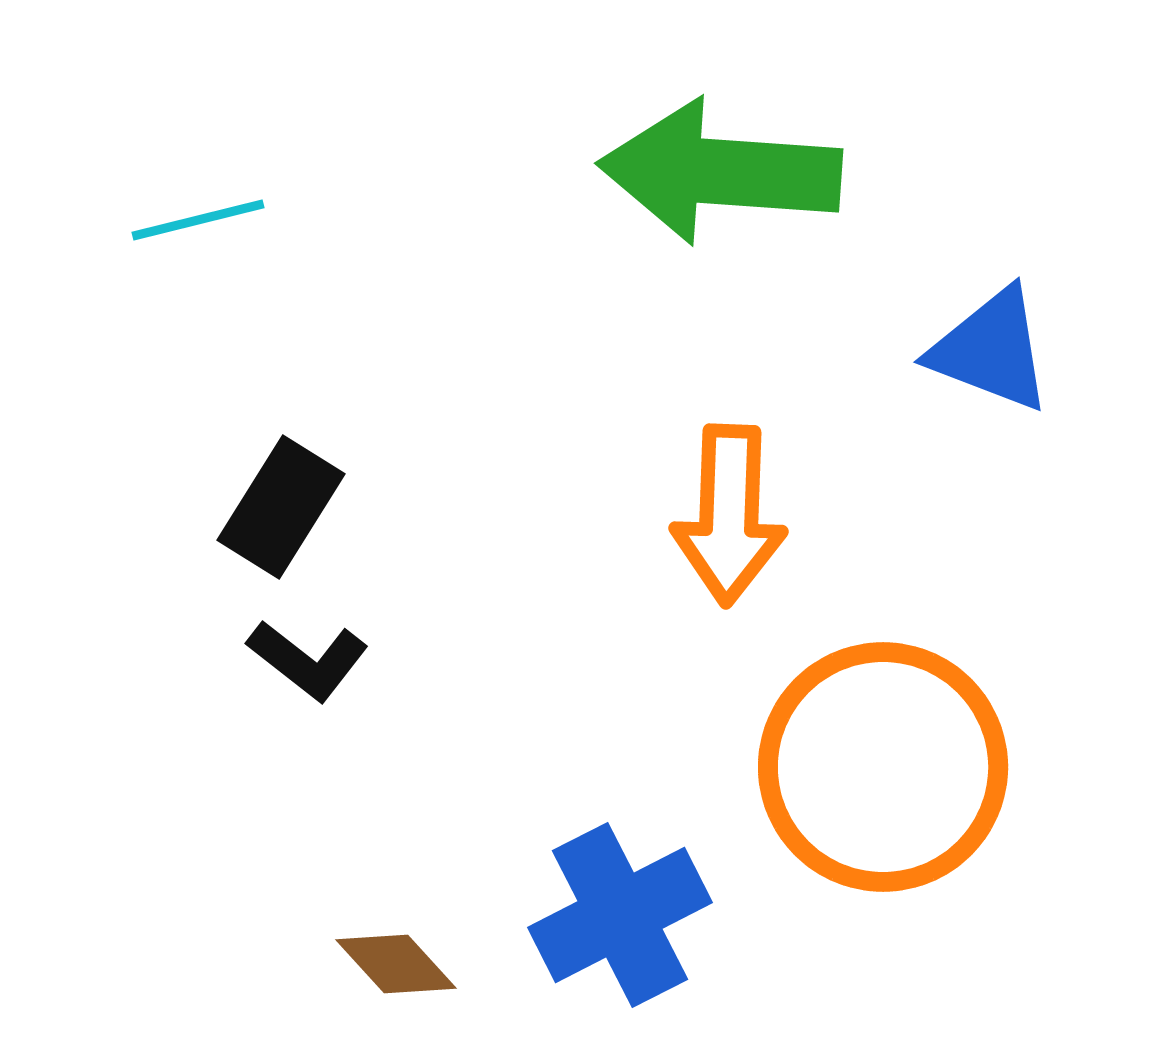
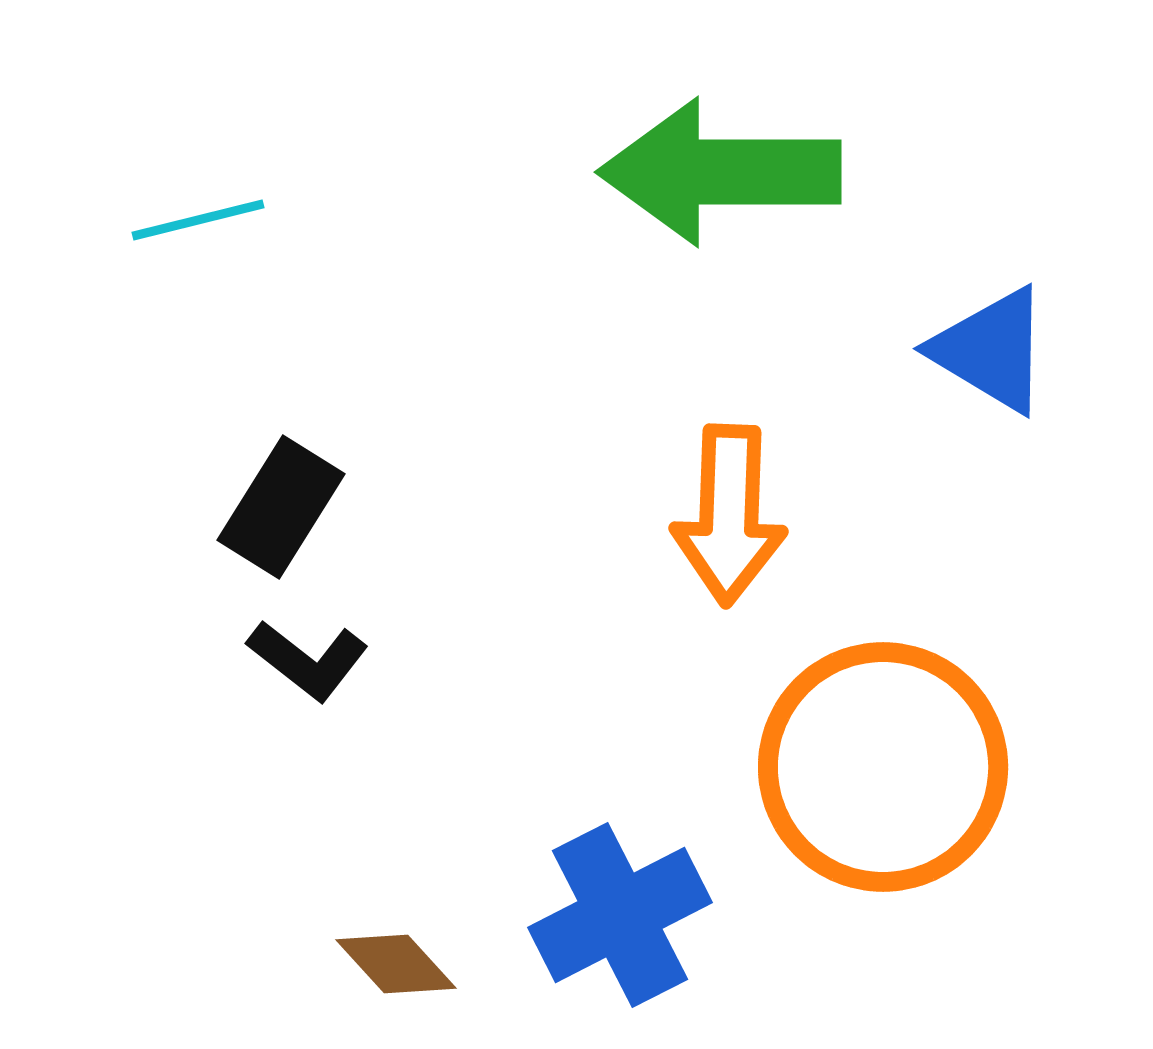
green arrow: rotated 4 degrees counterclockwise
blue triangle: rotated 10 degrees clockwise
